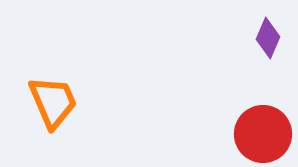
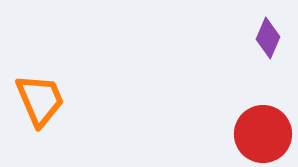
orange trapezoid: moved 13 px left, 2 px up
